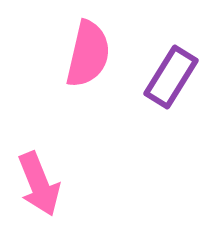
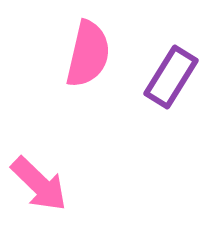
pink arrow: rotated 24 degrees counterclockwise
